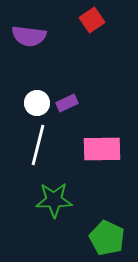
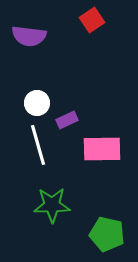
purple rectangle: moved 17 px down
white line: rotated 30 degrees counterclockwise
green star: moved 2 px left, 5 px down
green pentagon: moved 4 px up; rotated 12 degrees counterclockwise
